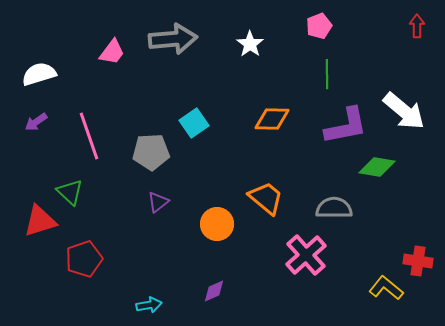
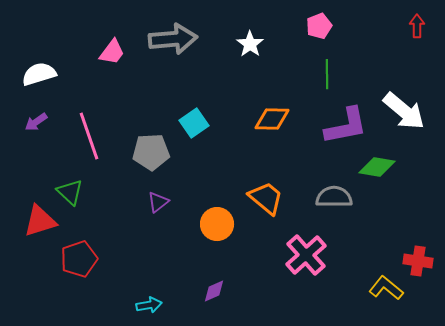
gray semicircle: moved 11 px up
red pentagon: moved 5 px left
